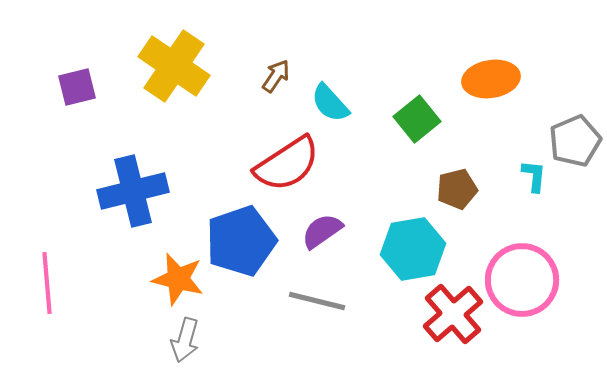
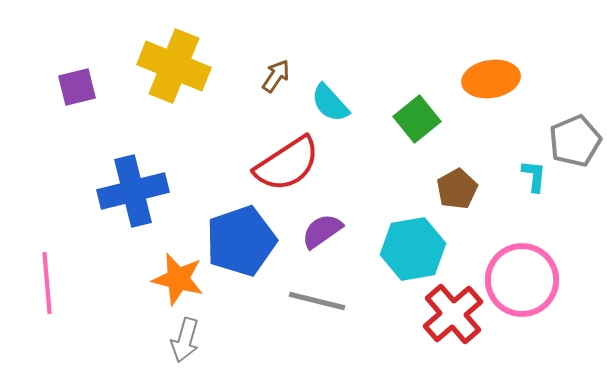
yellow cross: rotated 12 degrees counterclockwise
brown pentagon: rotated 15 degrees counterclockwise
